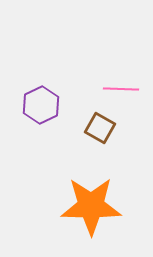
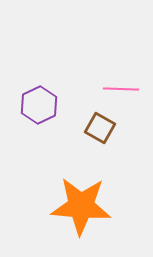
purple hexagon: moved 2 px left
orange star: moved 10 px left; rotated 4 degrees clockwise
